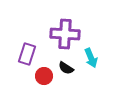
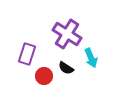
purple cross: moved 2 px right; rotated 28 degrees clockwise
